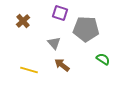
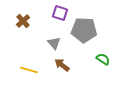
gray pentagon: moved 2 px left, 1 px down
